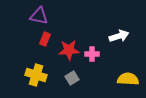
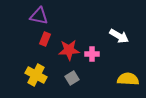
white arrow: rotated 48 degrees clockwise
yellow cross: rotated 10 degrees clockwise
